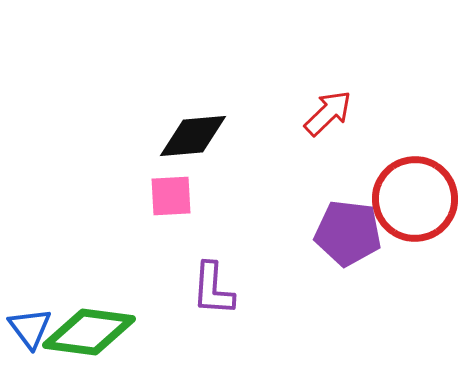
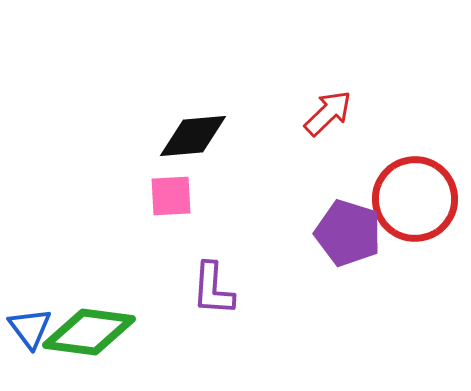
purple pentagon: rotated 10 degrees clockwise
